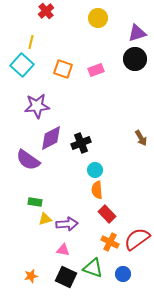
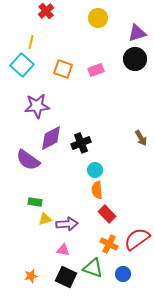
orange cross: moved 1 px left, 2 px down
